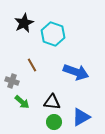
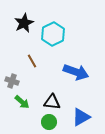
cyan hexagon: rotated 15 degrees clockwise
brown line: moved 4 px up
green circle: moved 5 px left
